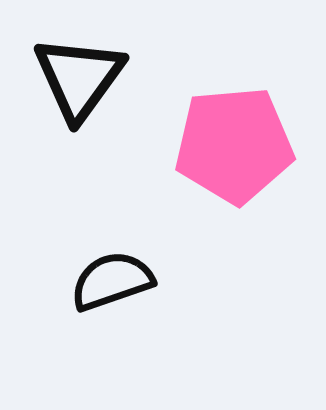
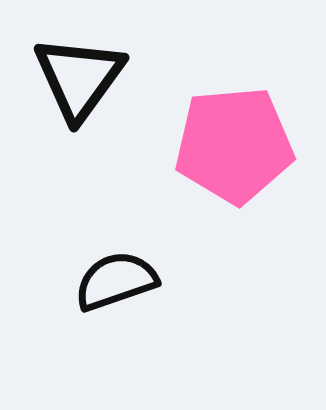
black semicircle: moved 4 px right
